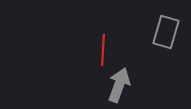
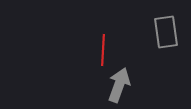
gray rectangle: rotated 24 degrees counterclockwise
